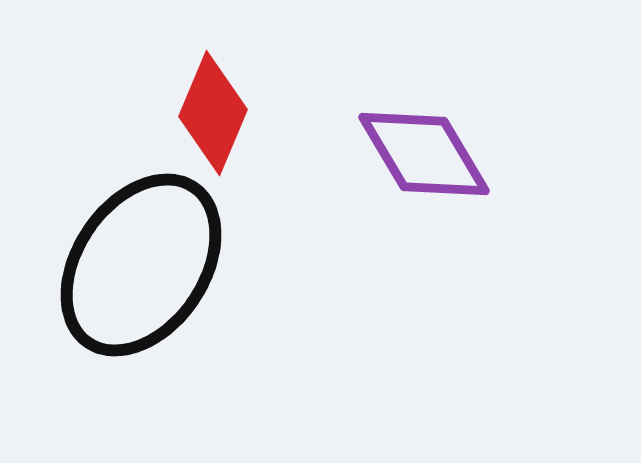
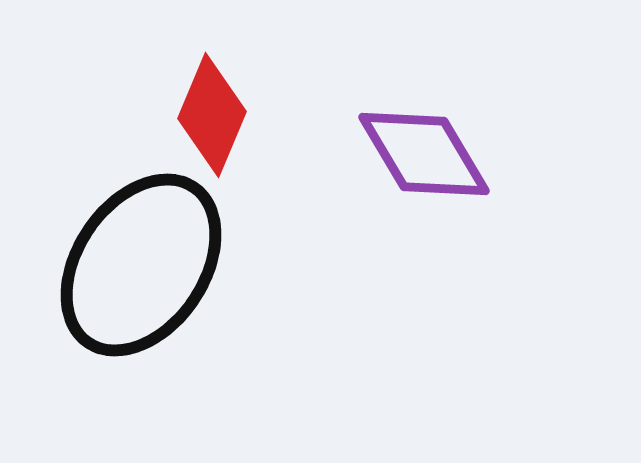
red diamond: moved 1 px left, 2 px down
